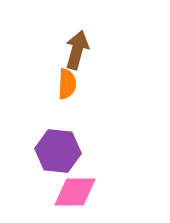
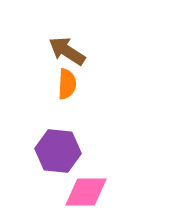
brown arrow: moved 10 px left, 1 px down; rotated 72 degrees counterclockwise
pink diamond: moved 11 px right
